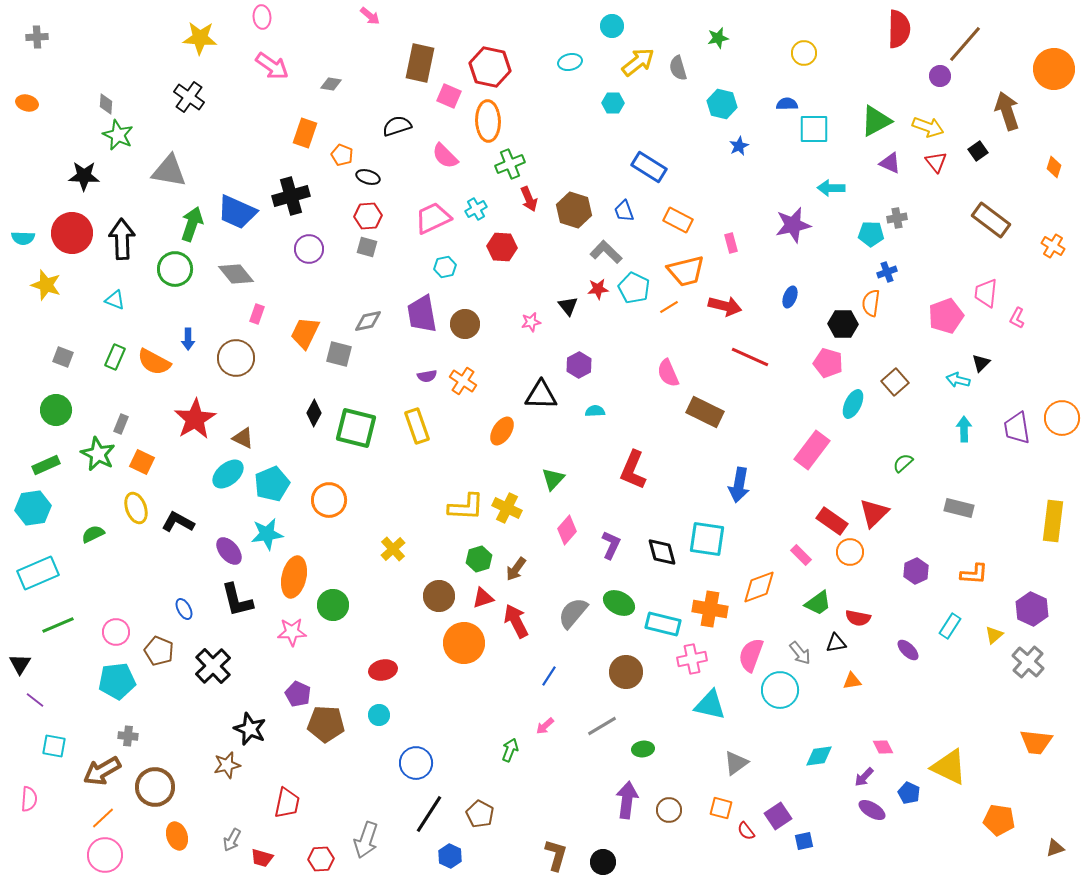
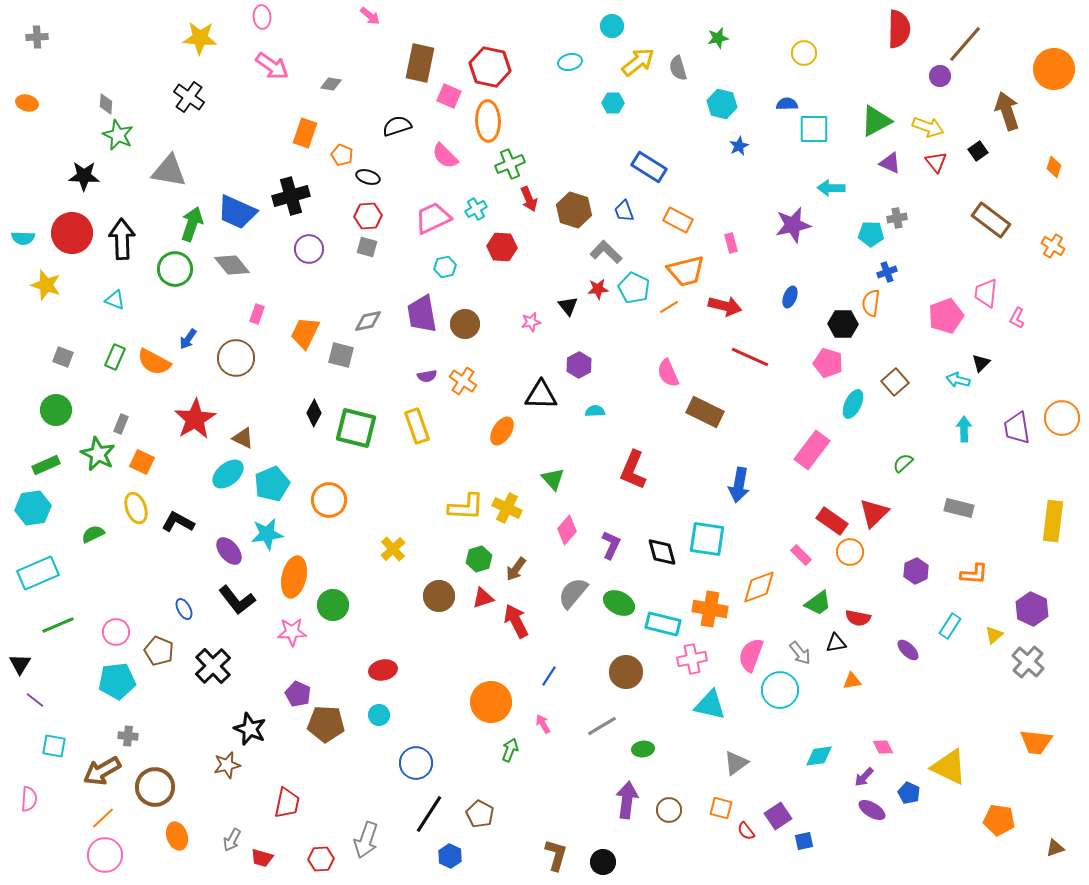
gray diamond at (236, 274): moved 4 px left, 9 px up
blue arrow at (188, 339): rotated 35 degrees clockwise
gray square at (339, 354): moved 2 px right, 1 px down
green triangle at (553, 479): rotated 25 degrees counterclockwise
black L-shape at (237, 600): rotated 24 degrees counterclockwise
gray semicircle at (573, 613): moved 20 px up
orange circle at (464, 643): moved 27 px right, 59 px down
pink arrow at (545, 726): moved 2 px left, 2 px up; rotated 102 degrees clockwise
